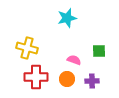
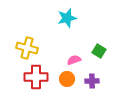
green square: rotated 32 degrees clockwise
pink semicircle: rotated 40 degrees counterclockwise
